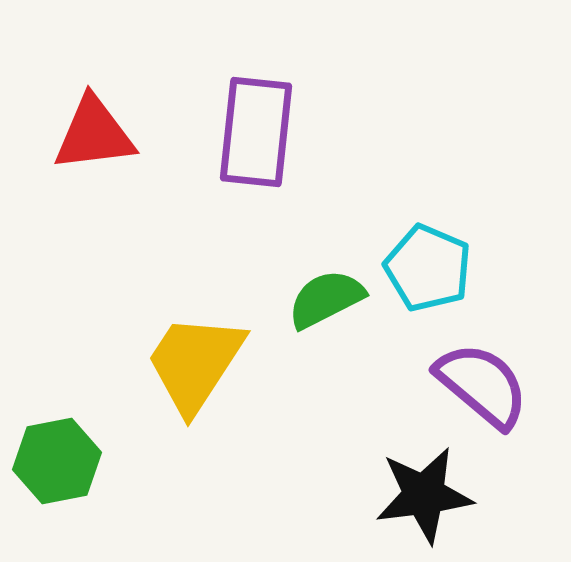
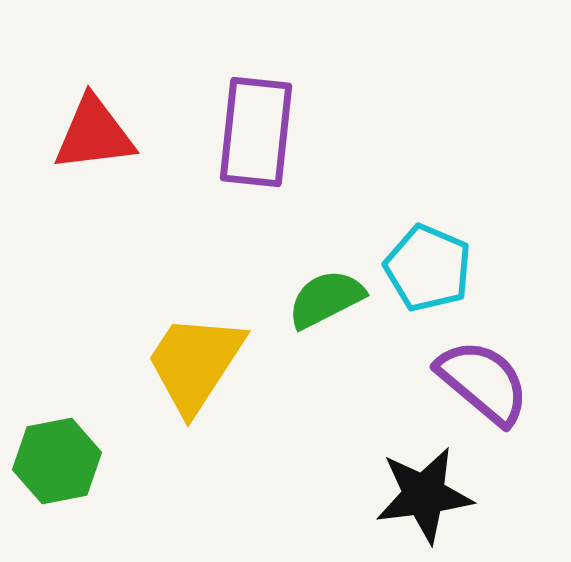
purple semicircle: moved 1 px right, 3 px up
